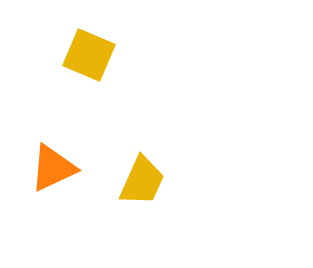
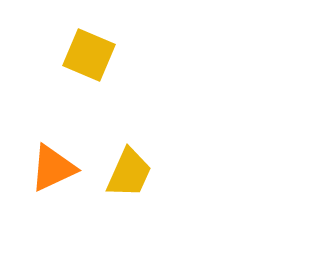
yellow trapezoid: moved 13 px left, 8 px up
